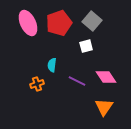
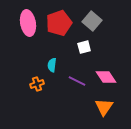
pink ellipse: rotated 15 degrees clockwise
white square: moved 2 px left, 1 px down
